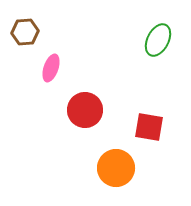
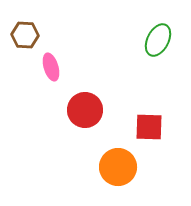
brown hexagon: moved 3 px down; rotated 8 degrees clockwise
pink ellipse: moved 1 px up; rotated 36 degrees counterclockwise
red square: rotated 8 degrees counterclockwise
orange circle: moved 2 px right, 1 px up
